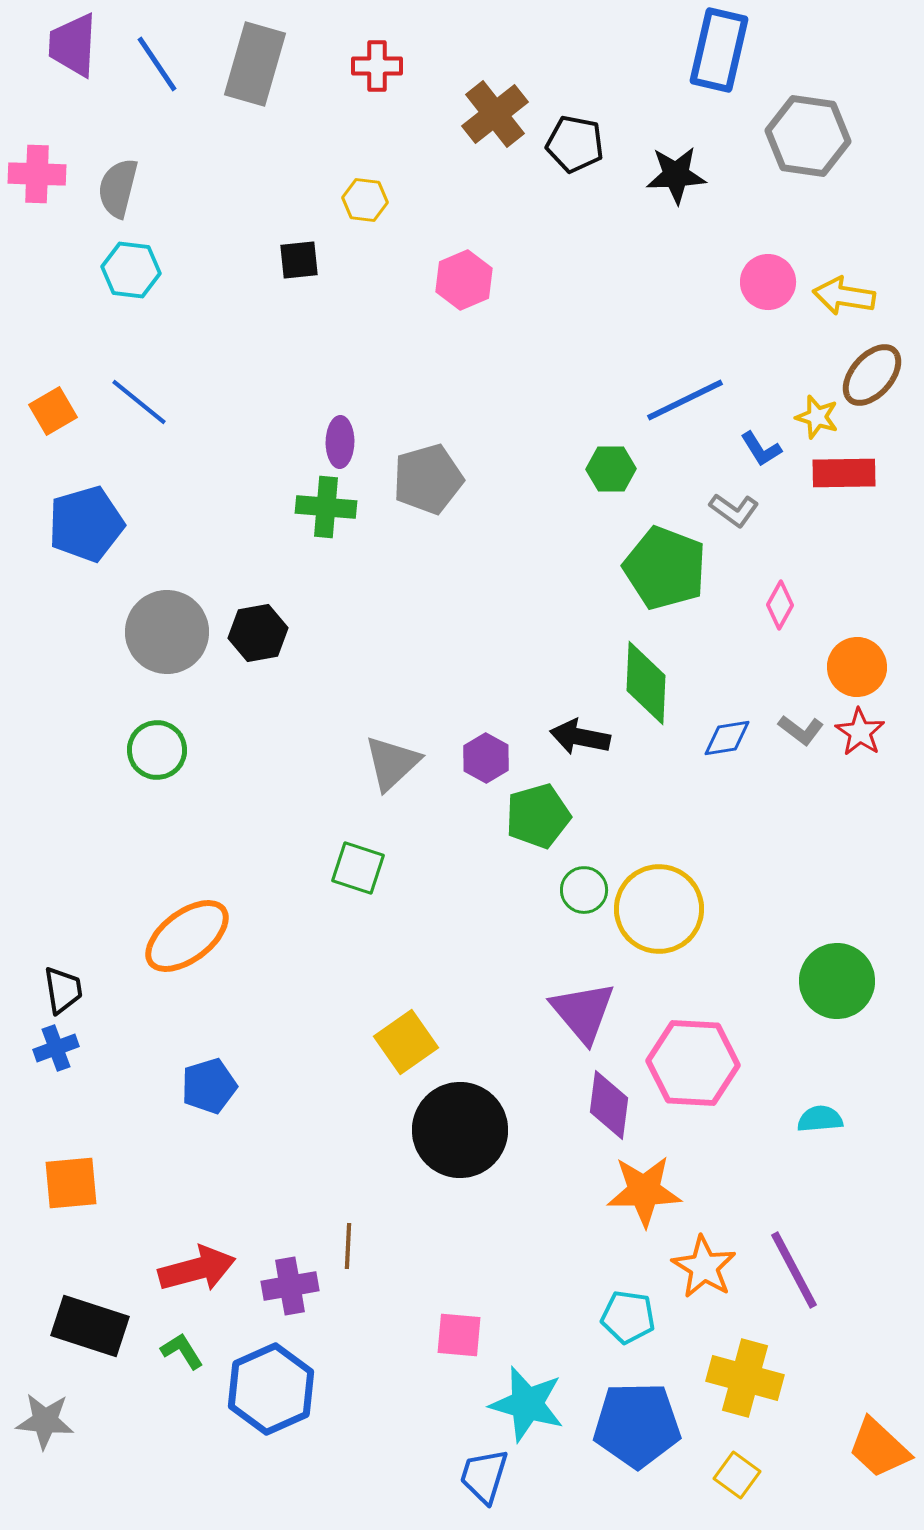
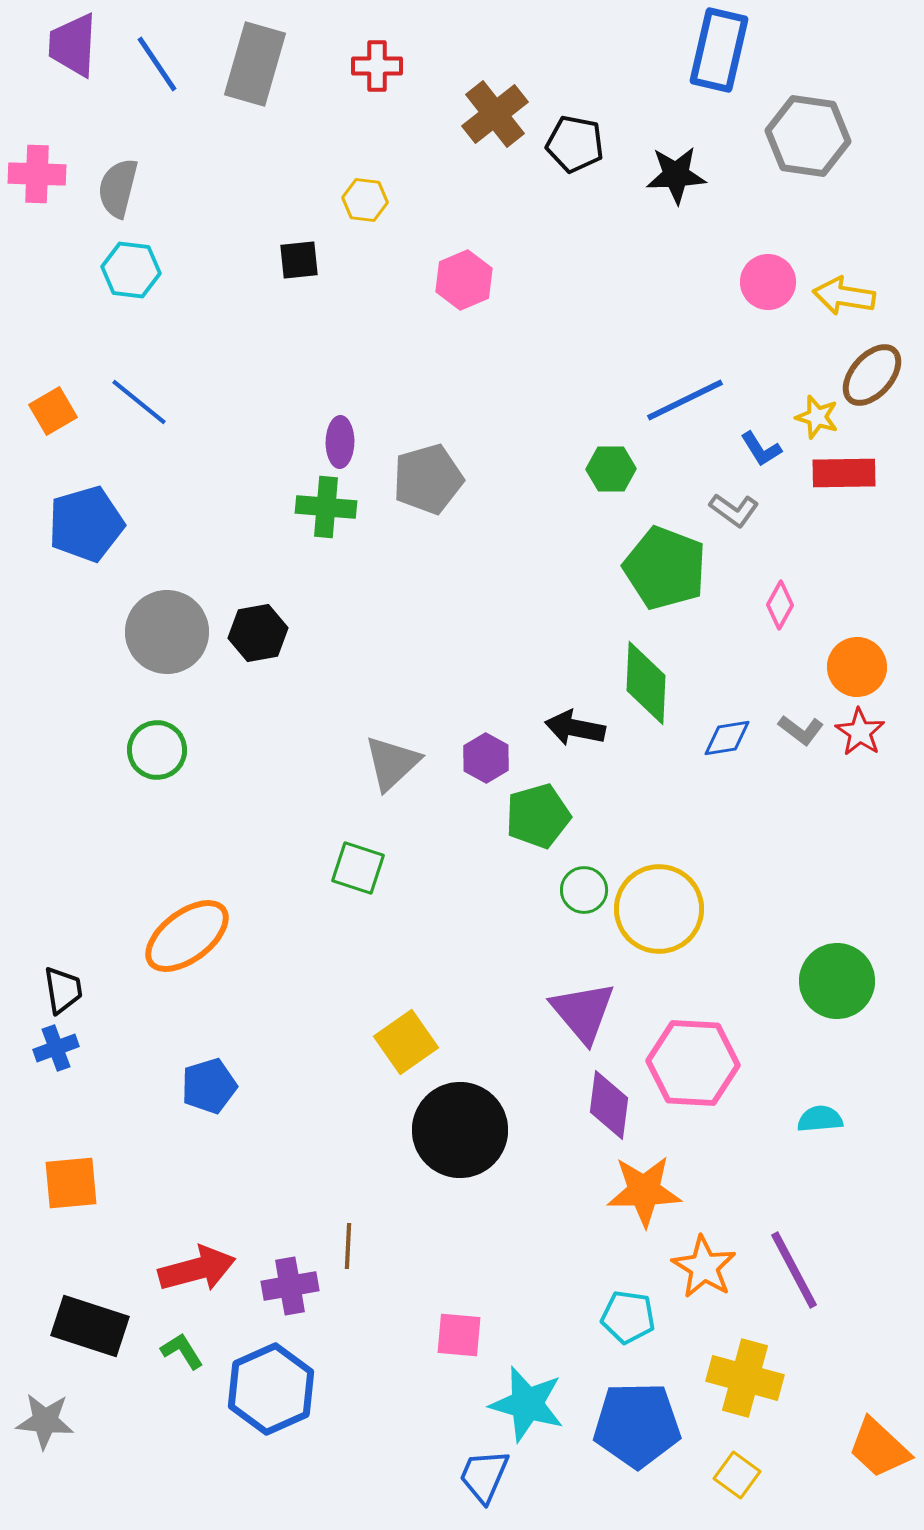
black arrow at (580, 737): moved 5 px left, 9 px up
blue trapezoid at (484, 1476): rotated 6 degrees clockwise
